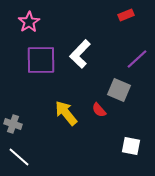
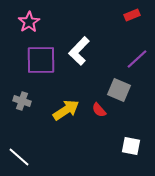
red rectangle: moved 6 px right
white L-shape: moved 1 px left, 3 px up
yellow arrow: moved 3 px up; rotated 96 degrees clockwise
gray cross: moved 9 px right, 23 px up
